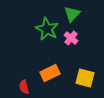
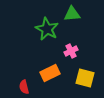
green triangle: rotated 42 degrees clockwise
pink cross: moved 13 px down; rotated 24 degrees clockwise
